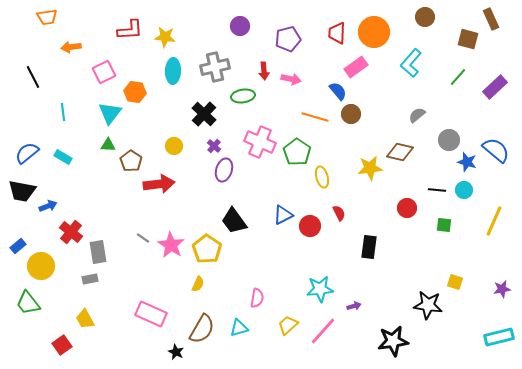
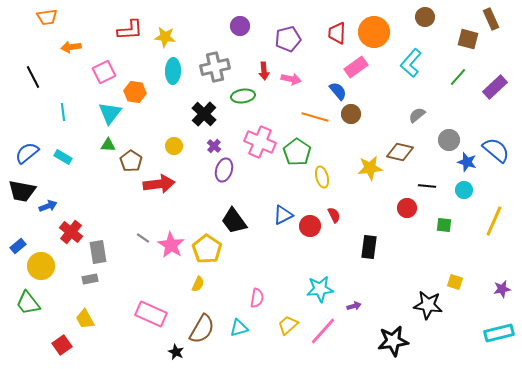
black line at (437, 190): moved 10 px left, 4 px up
red semicircle at (339, 213): moved 5 px left, 2 px down
cyan rectangle at (499, 337): moved 4 px up
